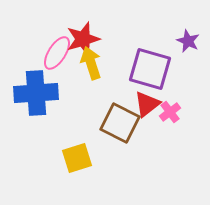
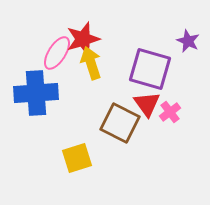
red triangle: rotated 28 degrees counterclockwise
